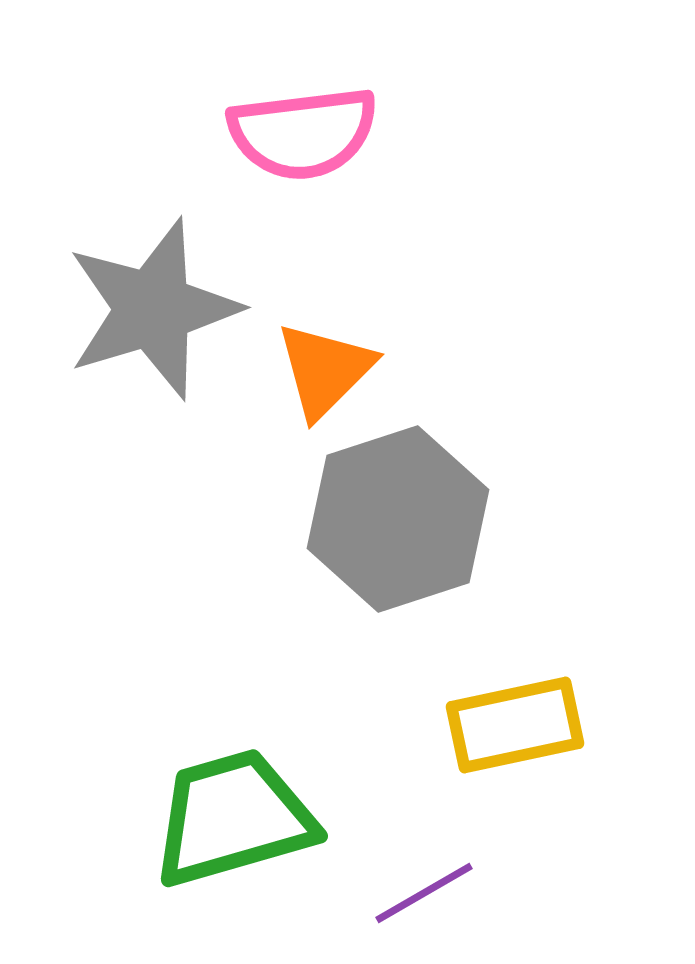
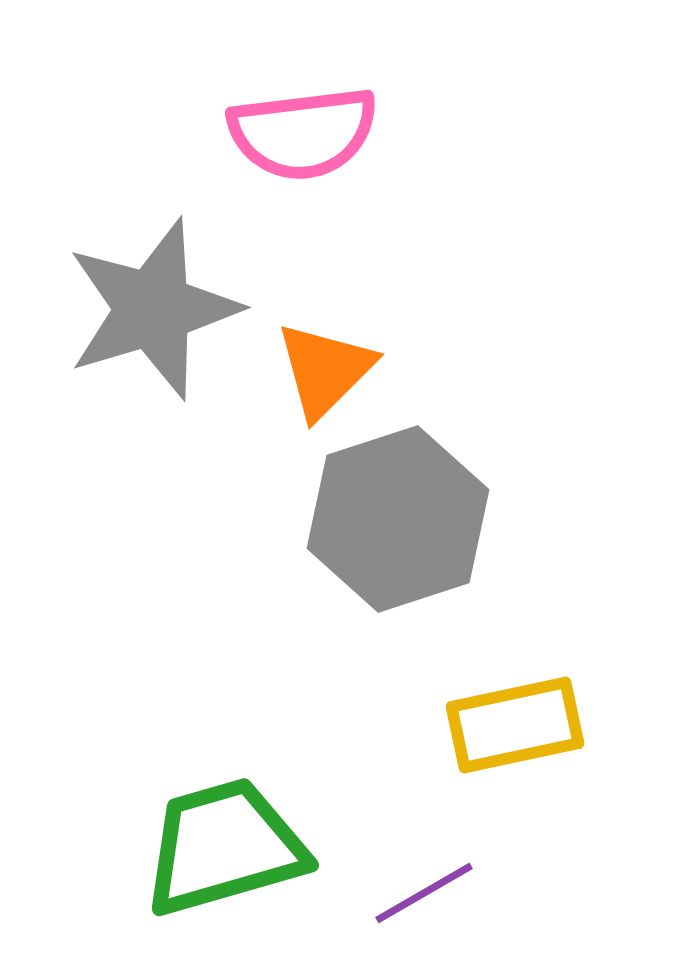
green trapezoid: moved 9 px left, 29 px down
